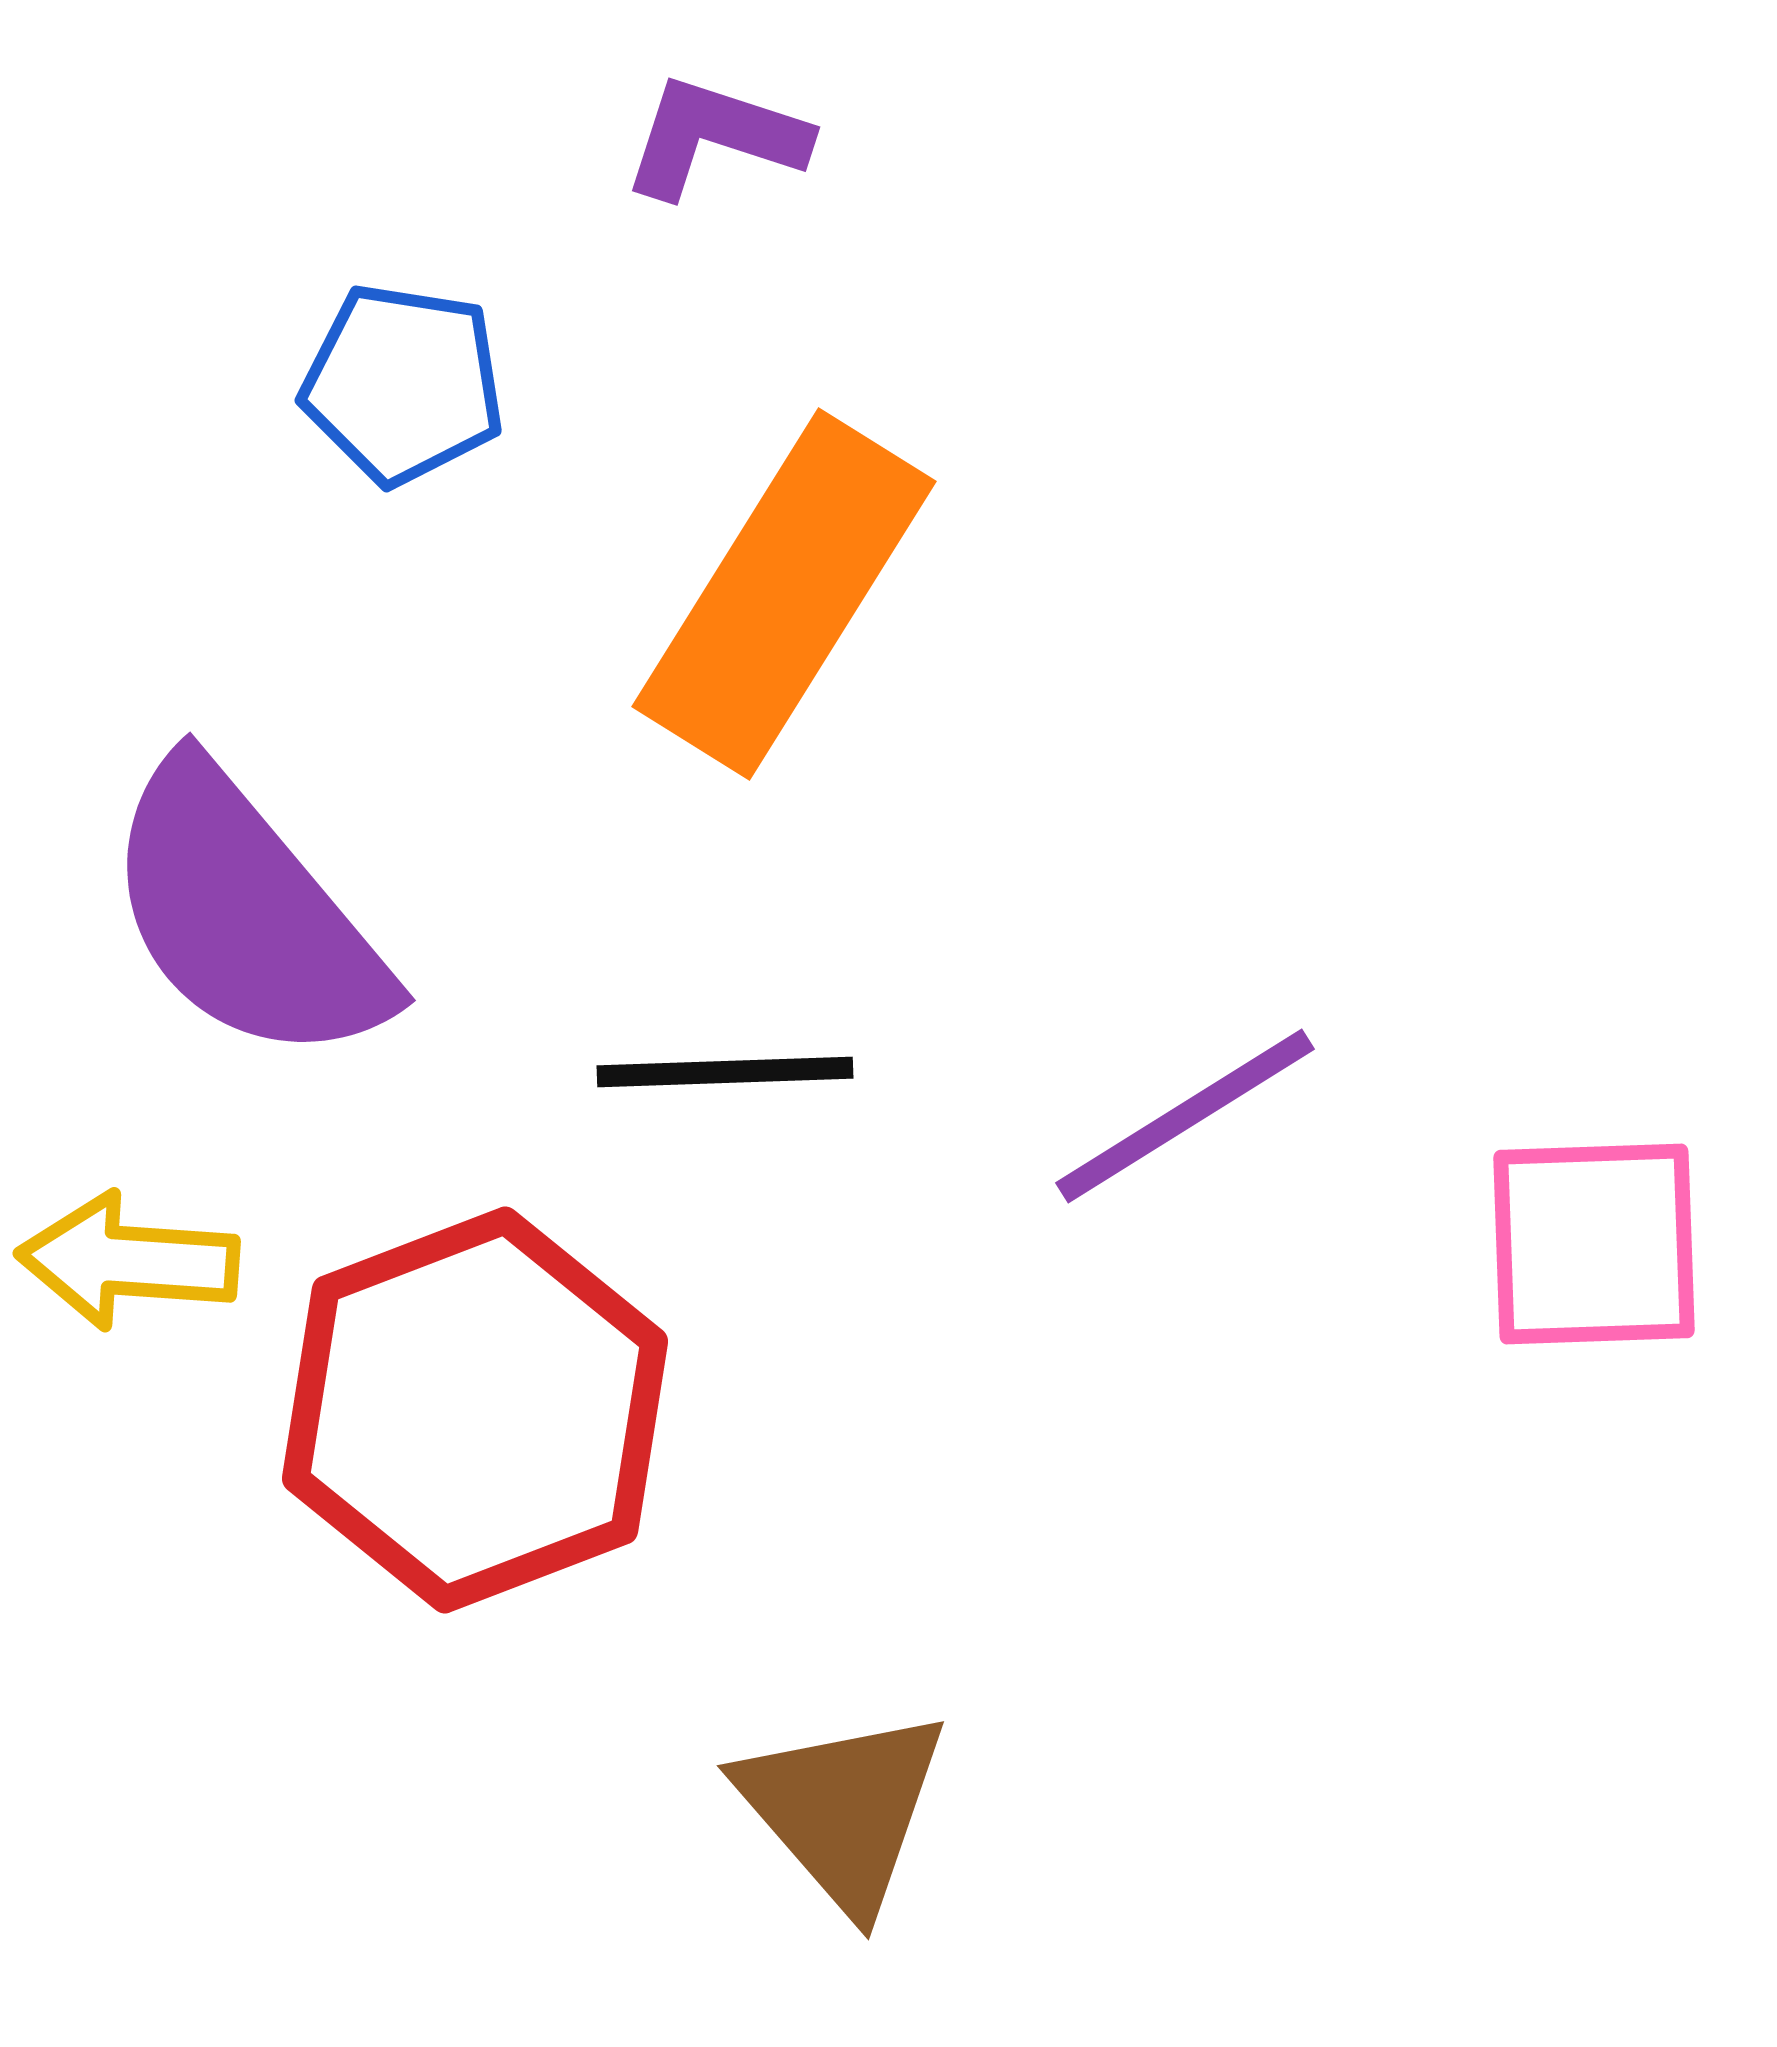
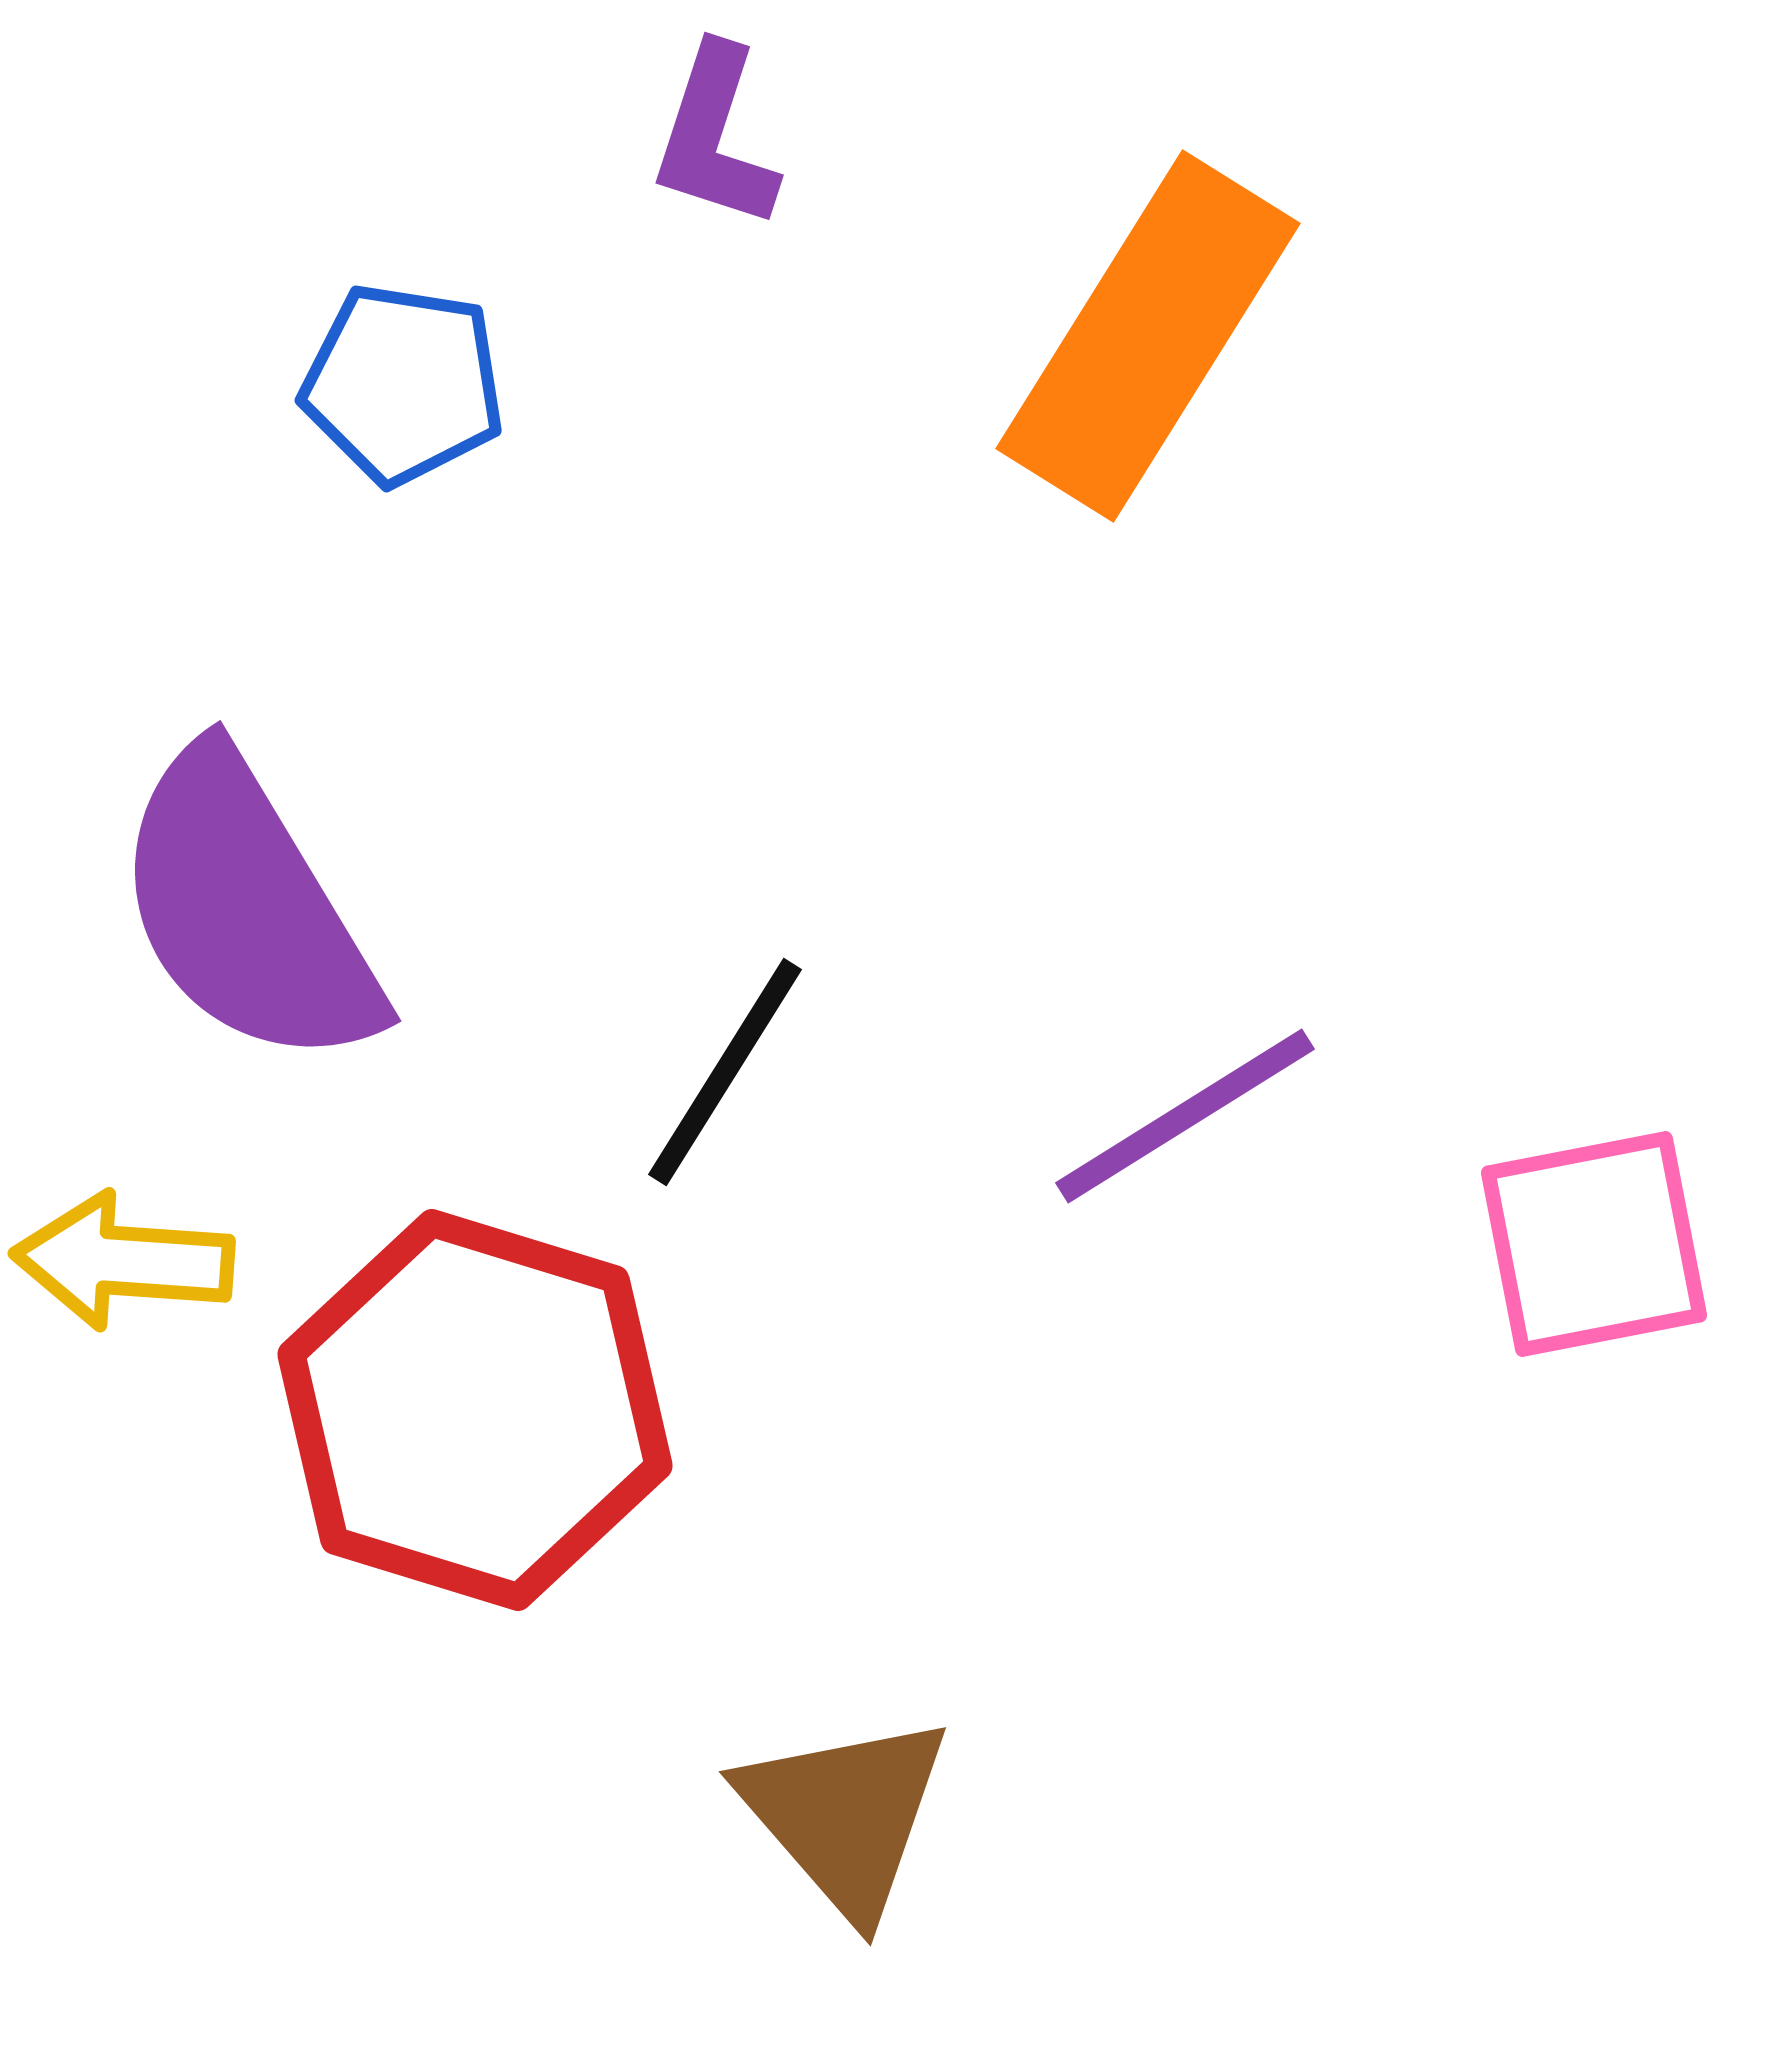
purple L-shape: rotated 90 degrees counterclockwise
orange rectangle: moved 364 px right, 258 px up
purple semicircle: moved 1 px right, 5 px up; rotated 9 degrees clockwise
black line: rotated 56 degrees counterclockwise
pink square: rotated 9 degrees counterclockwise
yellow arrow: moved 5 px left
red hexagon: rotated 22 degrees counterclockwise
brown triangle: moved 2 px right, 6 px down
